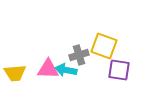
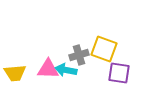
yellow square: moved 3 px down
purple square: moved 3 px down
